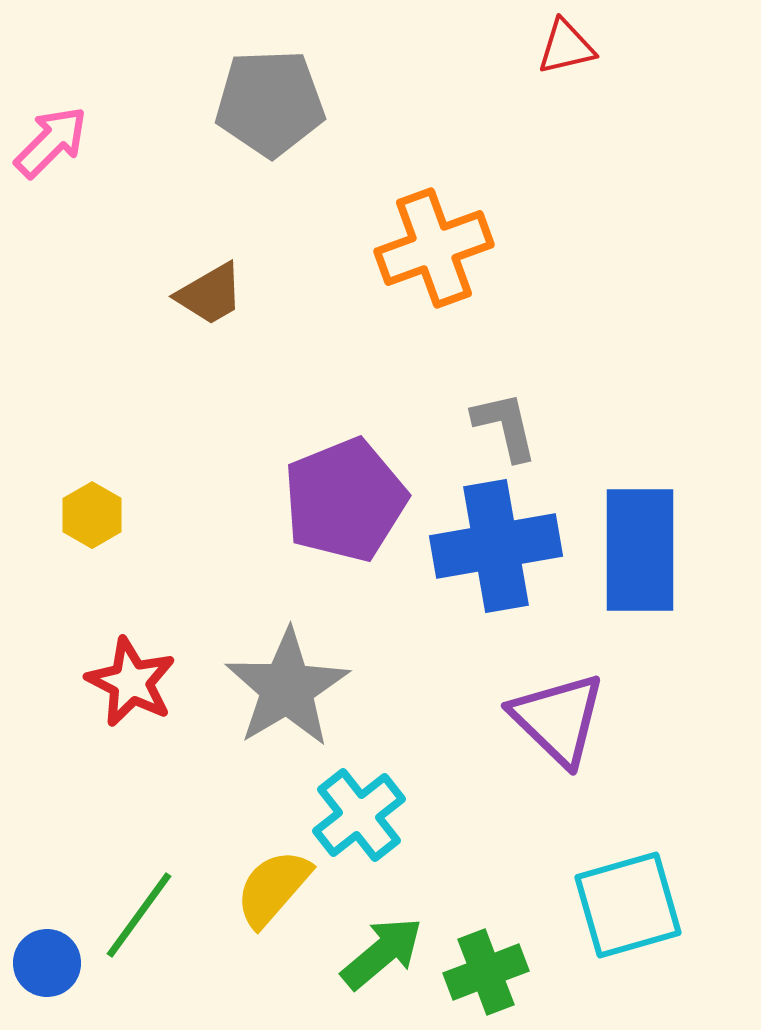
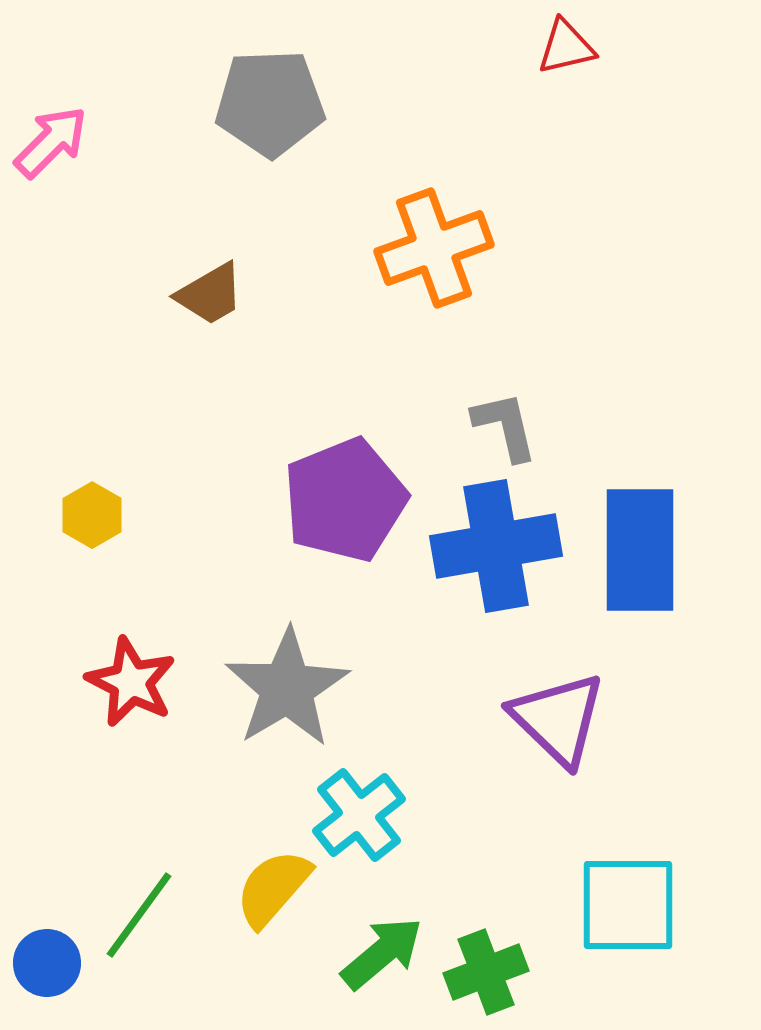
cyan square: rotated 16 degrees clockwise
